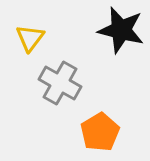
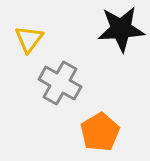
black star: moved 1 px up; rotated 18 degrees counterclockwise
yellow triangle: moved 1 px left, 1 px down
